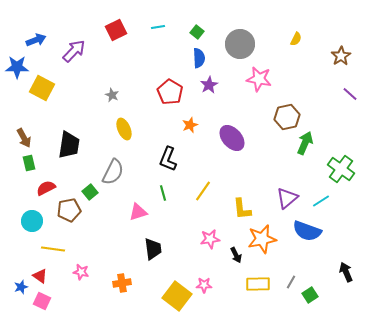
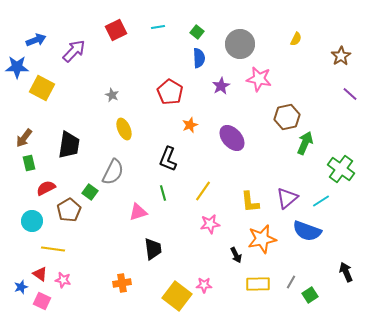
purple star at (209, 85): moved 12 px right, 1 px down
brown arrow at (24, 138): rotated 66 degrees clockwise
green square at (90, 192): rotated 14 degrees counterclockwise
yellow L-shape at (242, 209): moved 8 px right, 7 px up
brown pentagon at (69, 210): rotated 20 degrees counterclockwise
pink star at (210, 239): moved 15 px up
pink star at (81, 272): moved 18 px left, 8 px down
red triangle at (40, 276): moved 2 px up
